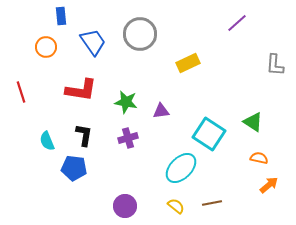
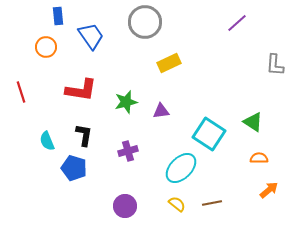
blue rectangle: moved 3 px left
gray circle: moved 5 px right, 12 px up
blue trapezoid: moved 2 px left, 6 px up
yellow rectangle: moved 19 px left
green star: rotated 25 degrees counterclockwise
purple cross: moved 13 px down
orange semicircle: rotated 12 degrees counterclockwise
blue pentagon: rotated 10 degrees clockwise
orange arrow: moved 5 px down
yellow semicircle: moved 1 px right, 2 px up
